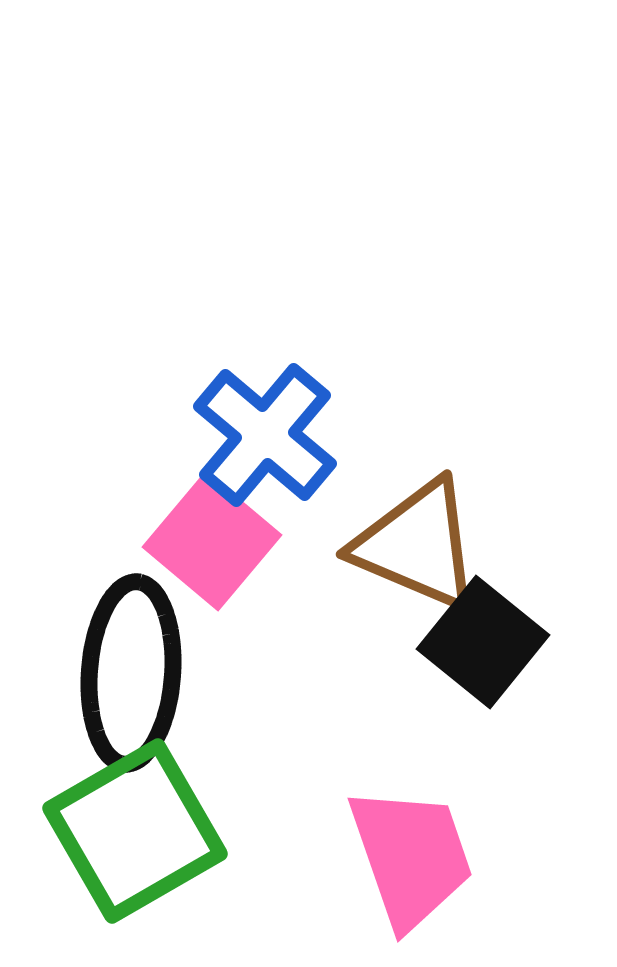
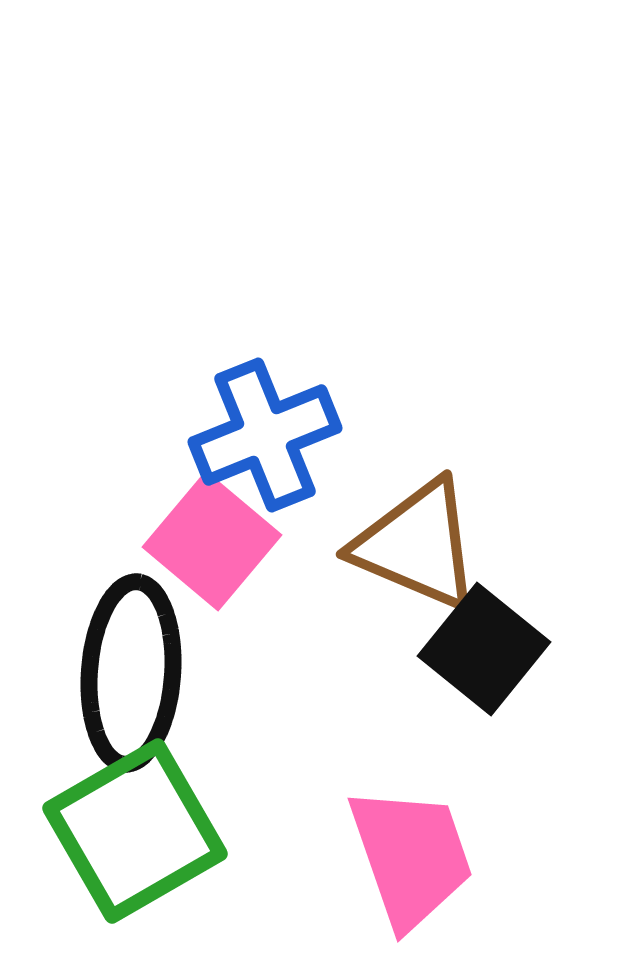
blue cross: rotated 28 degrees clockwise
black square: moved 1 px right, 7 px down
